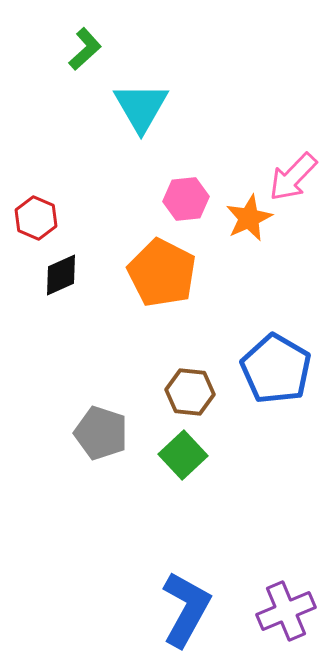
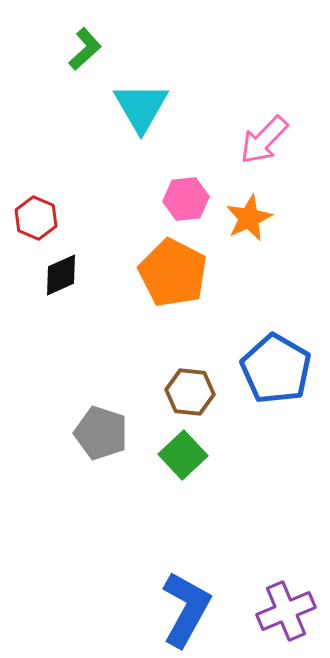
pink arrow: moved 29 px left, 37 px up
orange pentagon: moved 11 px right
